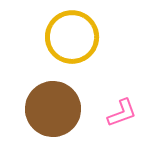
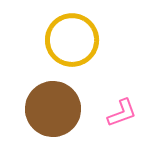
yellow circle: moved 3 px down
